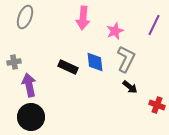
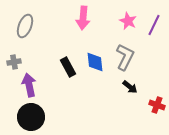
gray ellipse: moved 9 px down
pink star: moved 13 px right, 10 px up; rotated 24 degrees counterclockwise
gray L-shape: moved 1 px left, 2 px up
black rectangle: rotated 36 degrees clockwise
